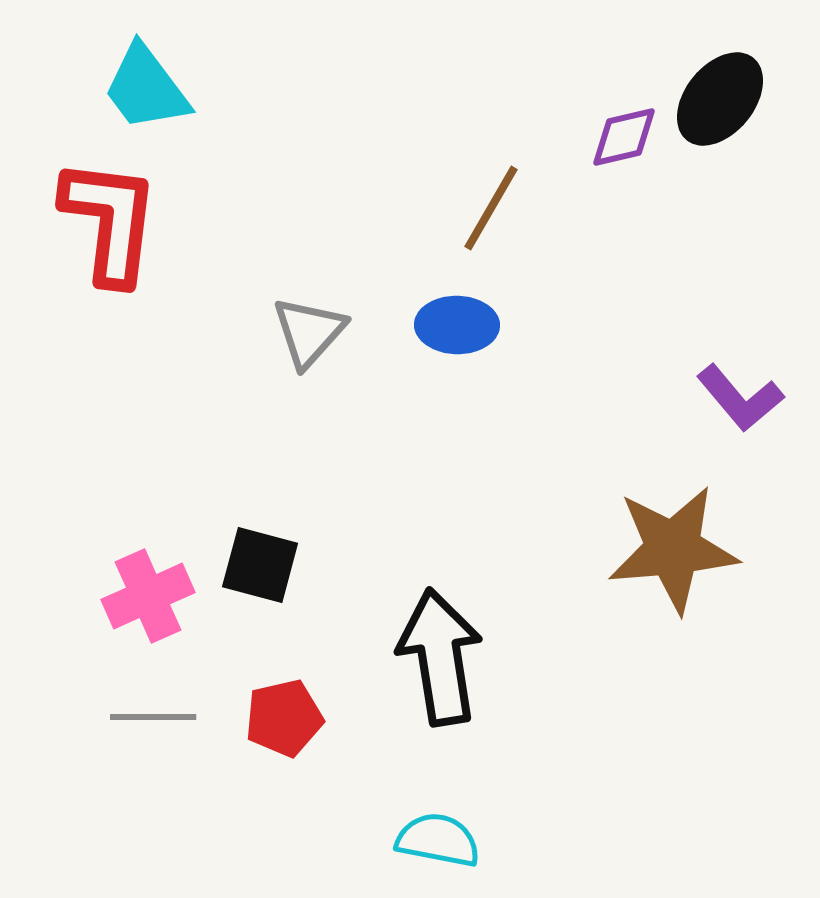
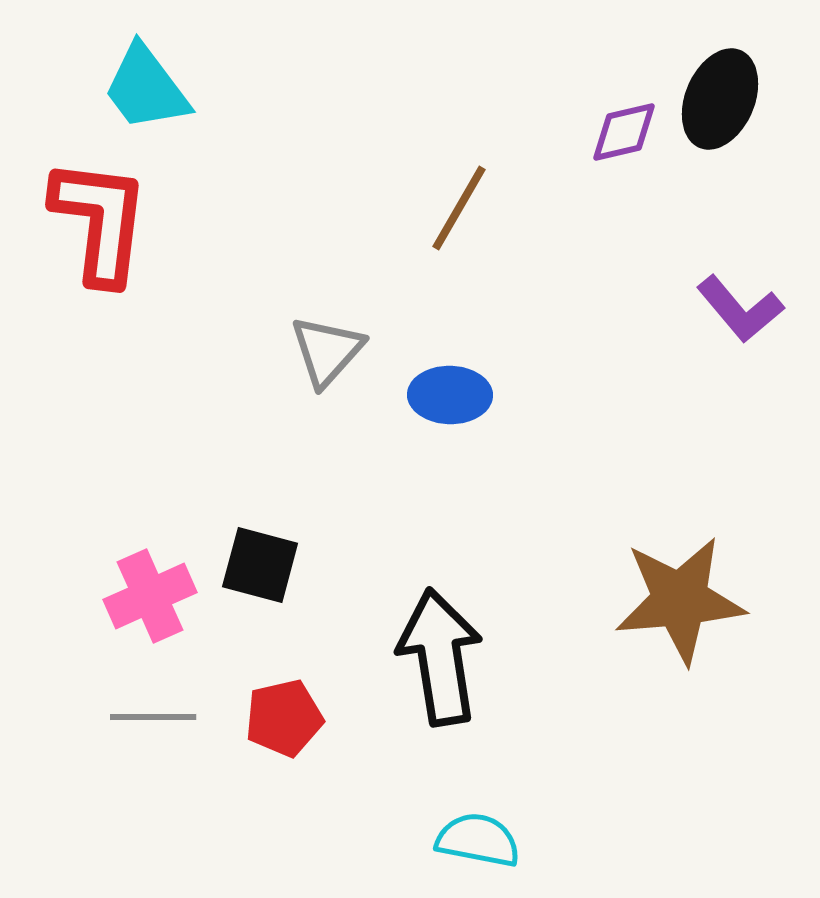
black ellipse: rotated 16 degrees counterclockwise
purple diamond: moved 5 px up
brown line: moved 32 px left
red L-shape: moved 10 px left
blue ellipse: moved 7 px left, 70 px down
gray triangle: moved 18 px right, 19 px down
purple L-shape: moved 89 px up
brown star: moved 7 px right, 51 px down
pink cross: moved 2 px right
cyan semicircle: moved 40 px right
